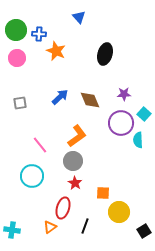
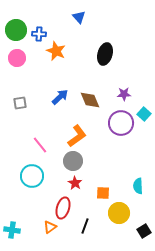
cyan semicircle: moved 46 px down
yellow circle: moved 1 px down
